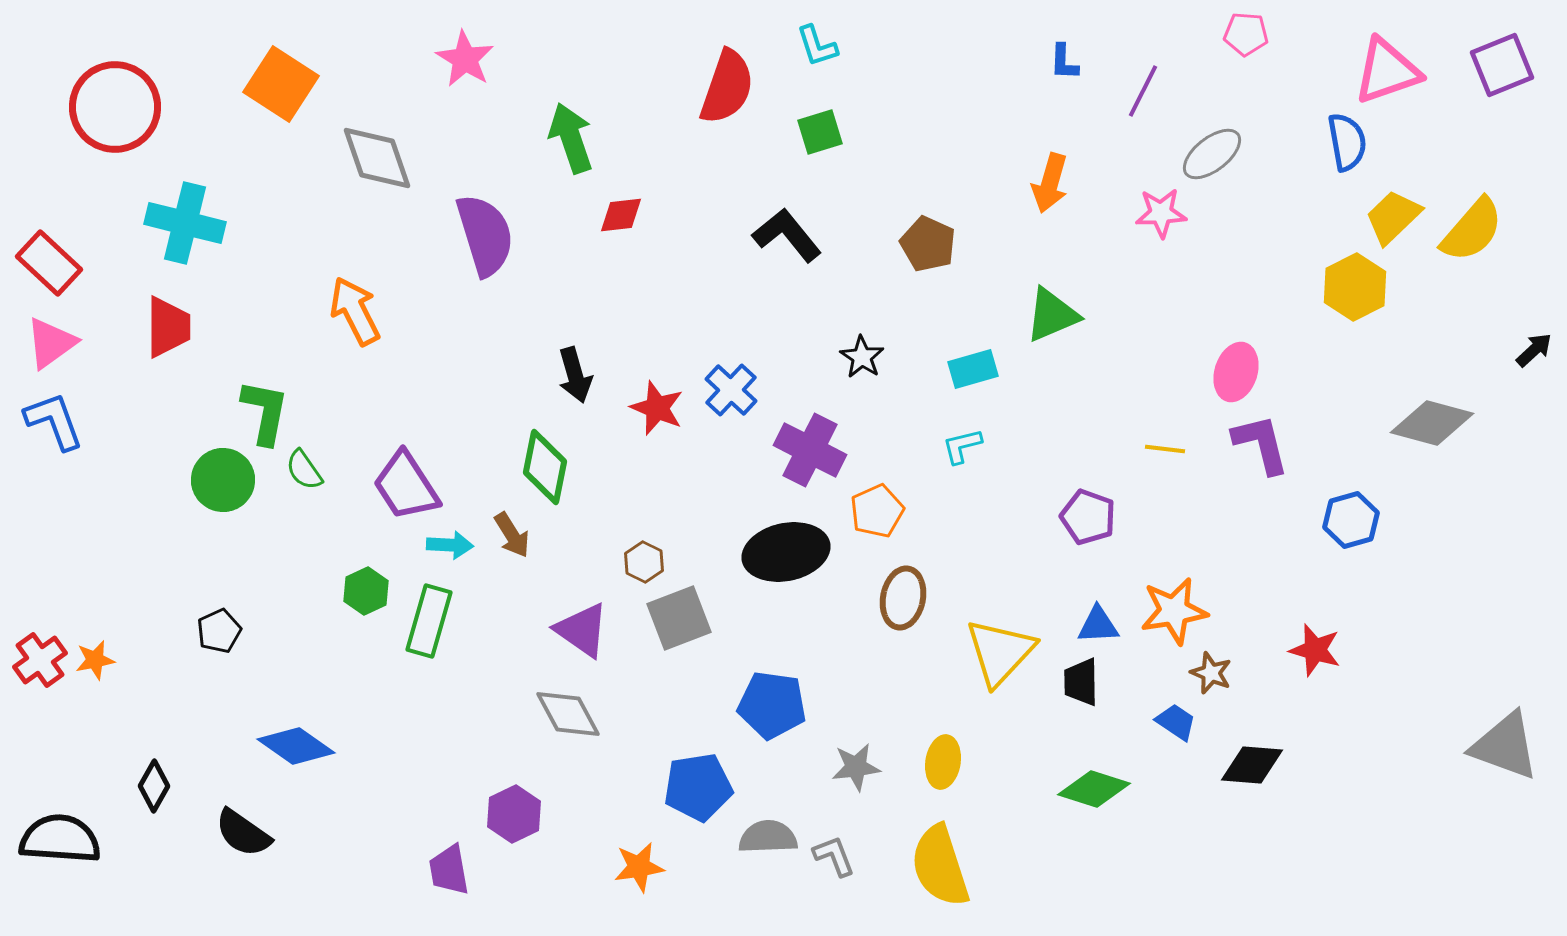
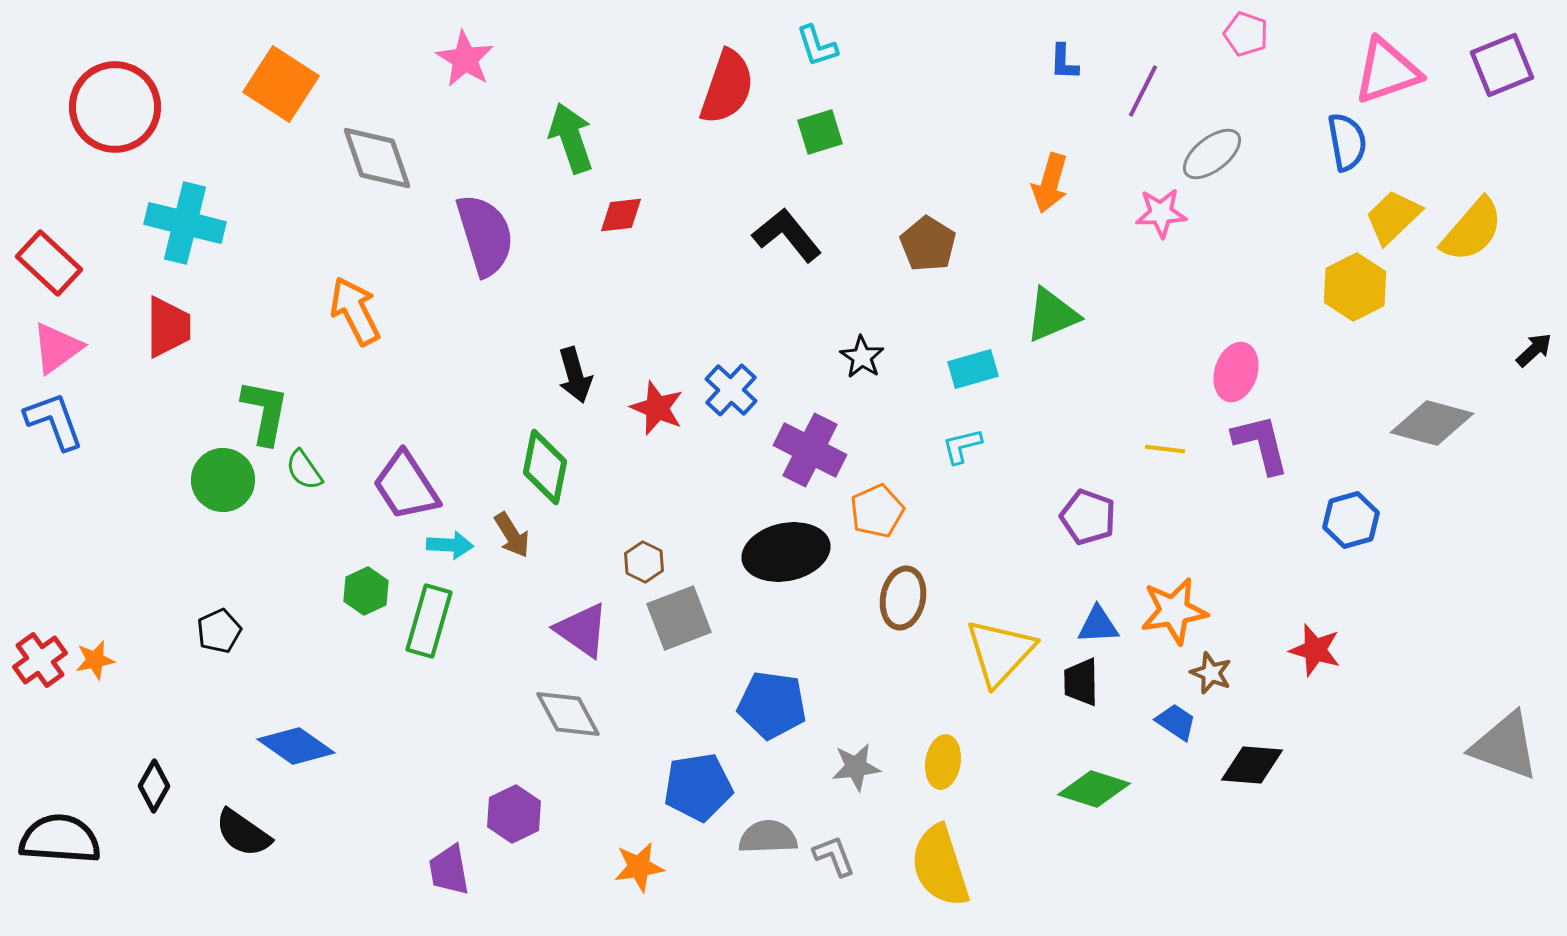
pink pentagon at (1246, 34): rotated 15 degrees clockwise
brown pentagon at (928, 244): rotated 8 degrees clockwise
pink triangle at (51, 343): moved 6 px right, 5 px down
